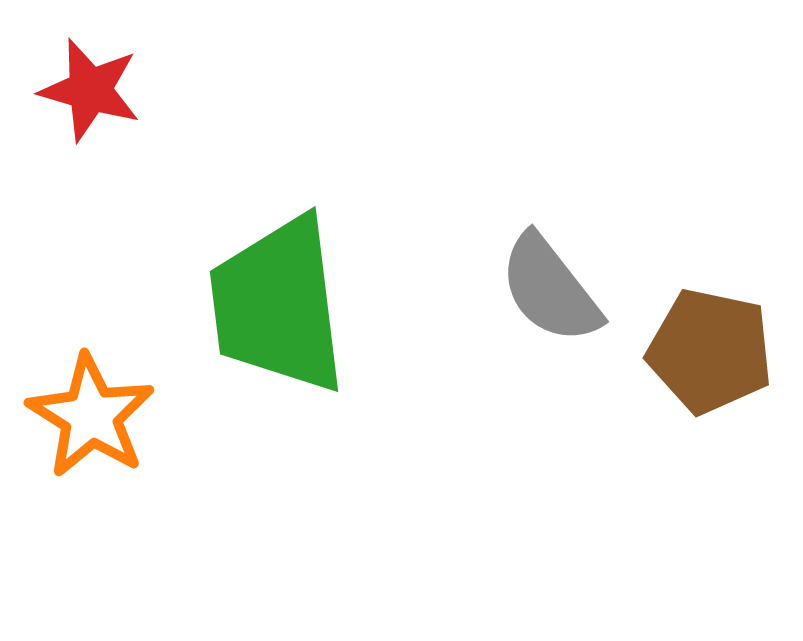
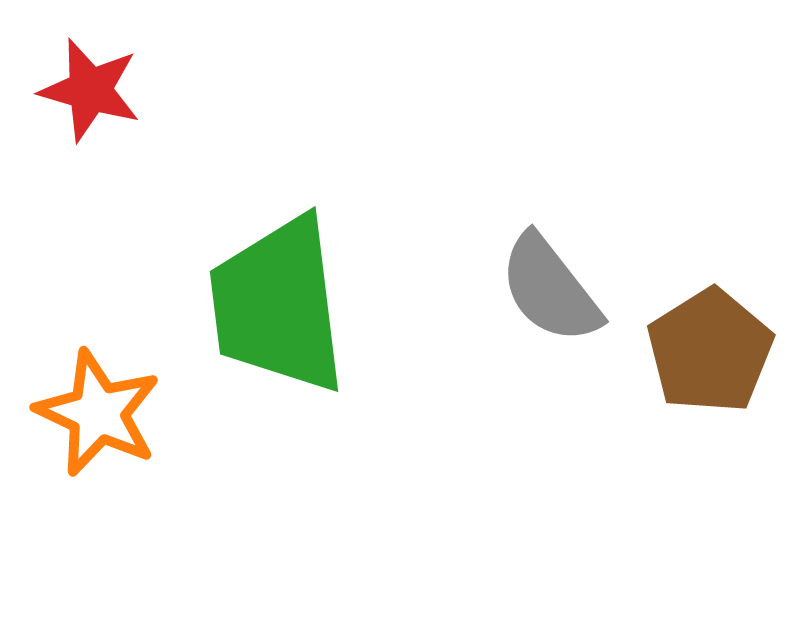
brown pentagon: rotated 28 degrees clockwise
orange star: moved 7 px right, 3 px up; rotated 7 degrees counterclockwise
